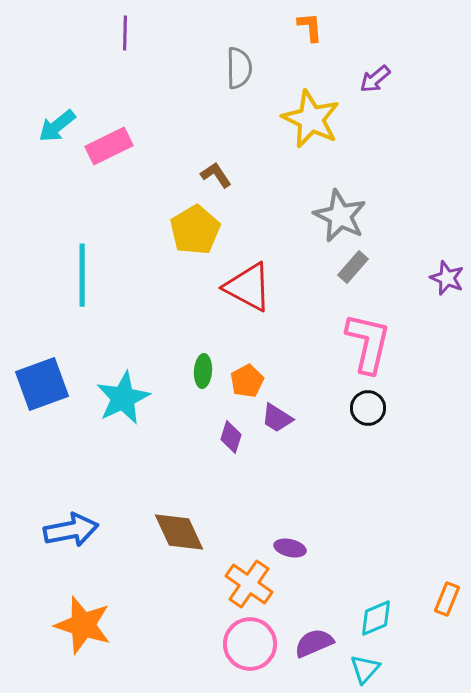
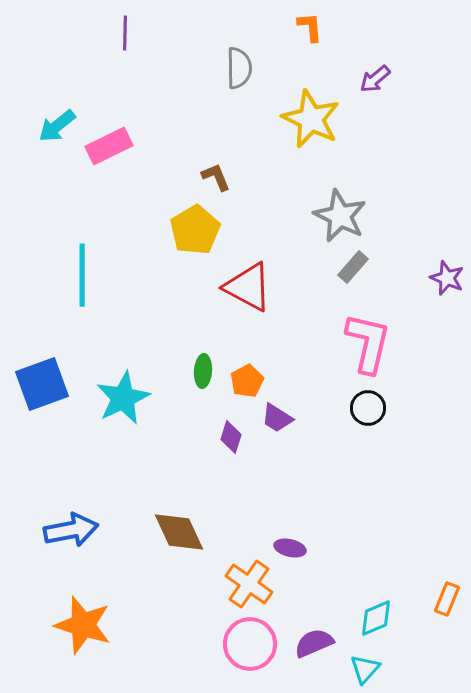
brown L-shape: moved 2 px down; rotated 12 degrees clockwise
